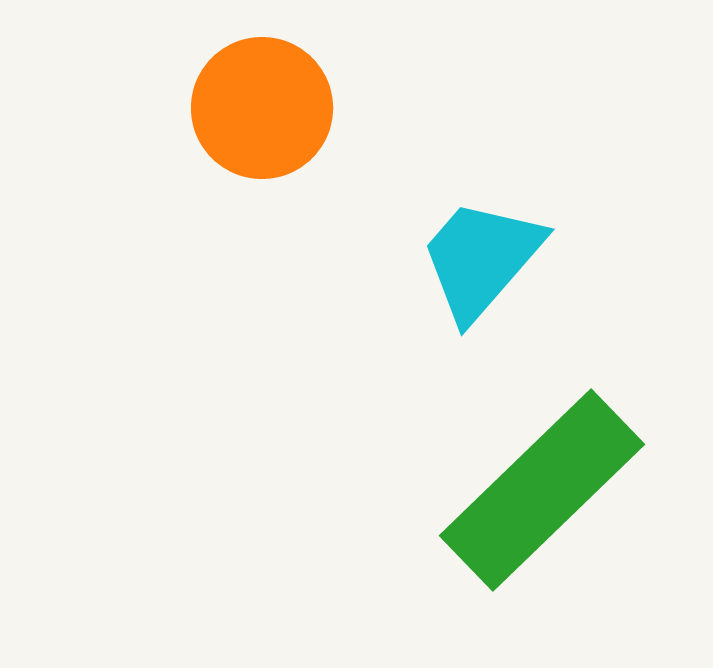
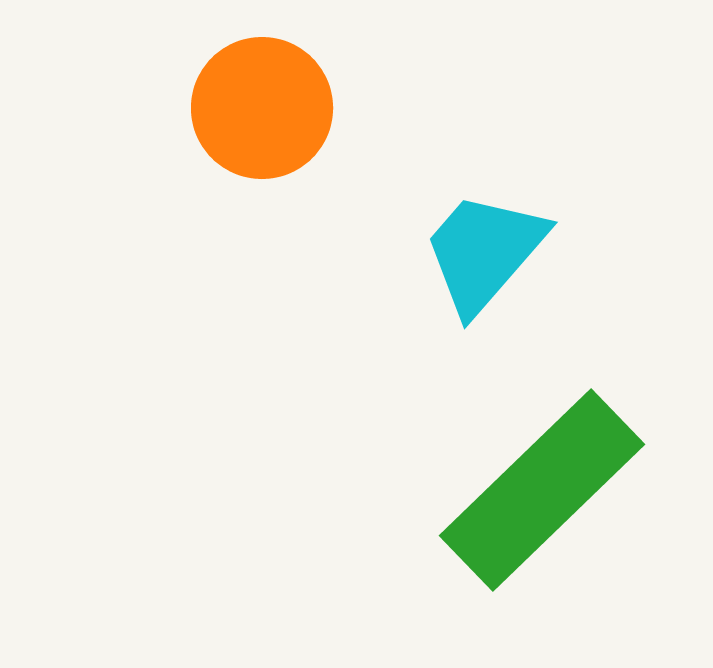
cyan trapezoid: moved 3 px right, 7 px up
